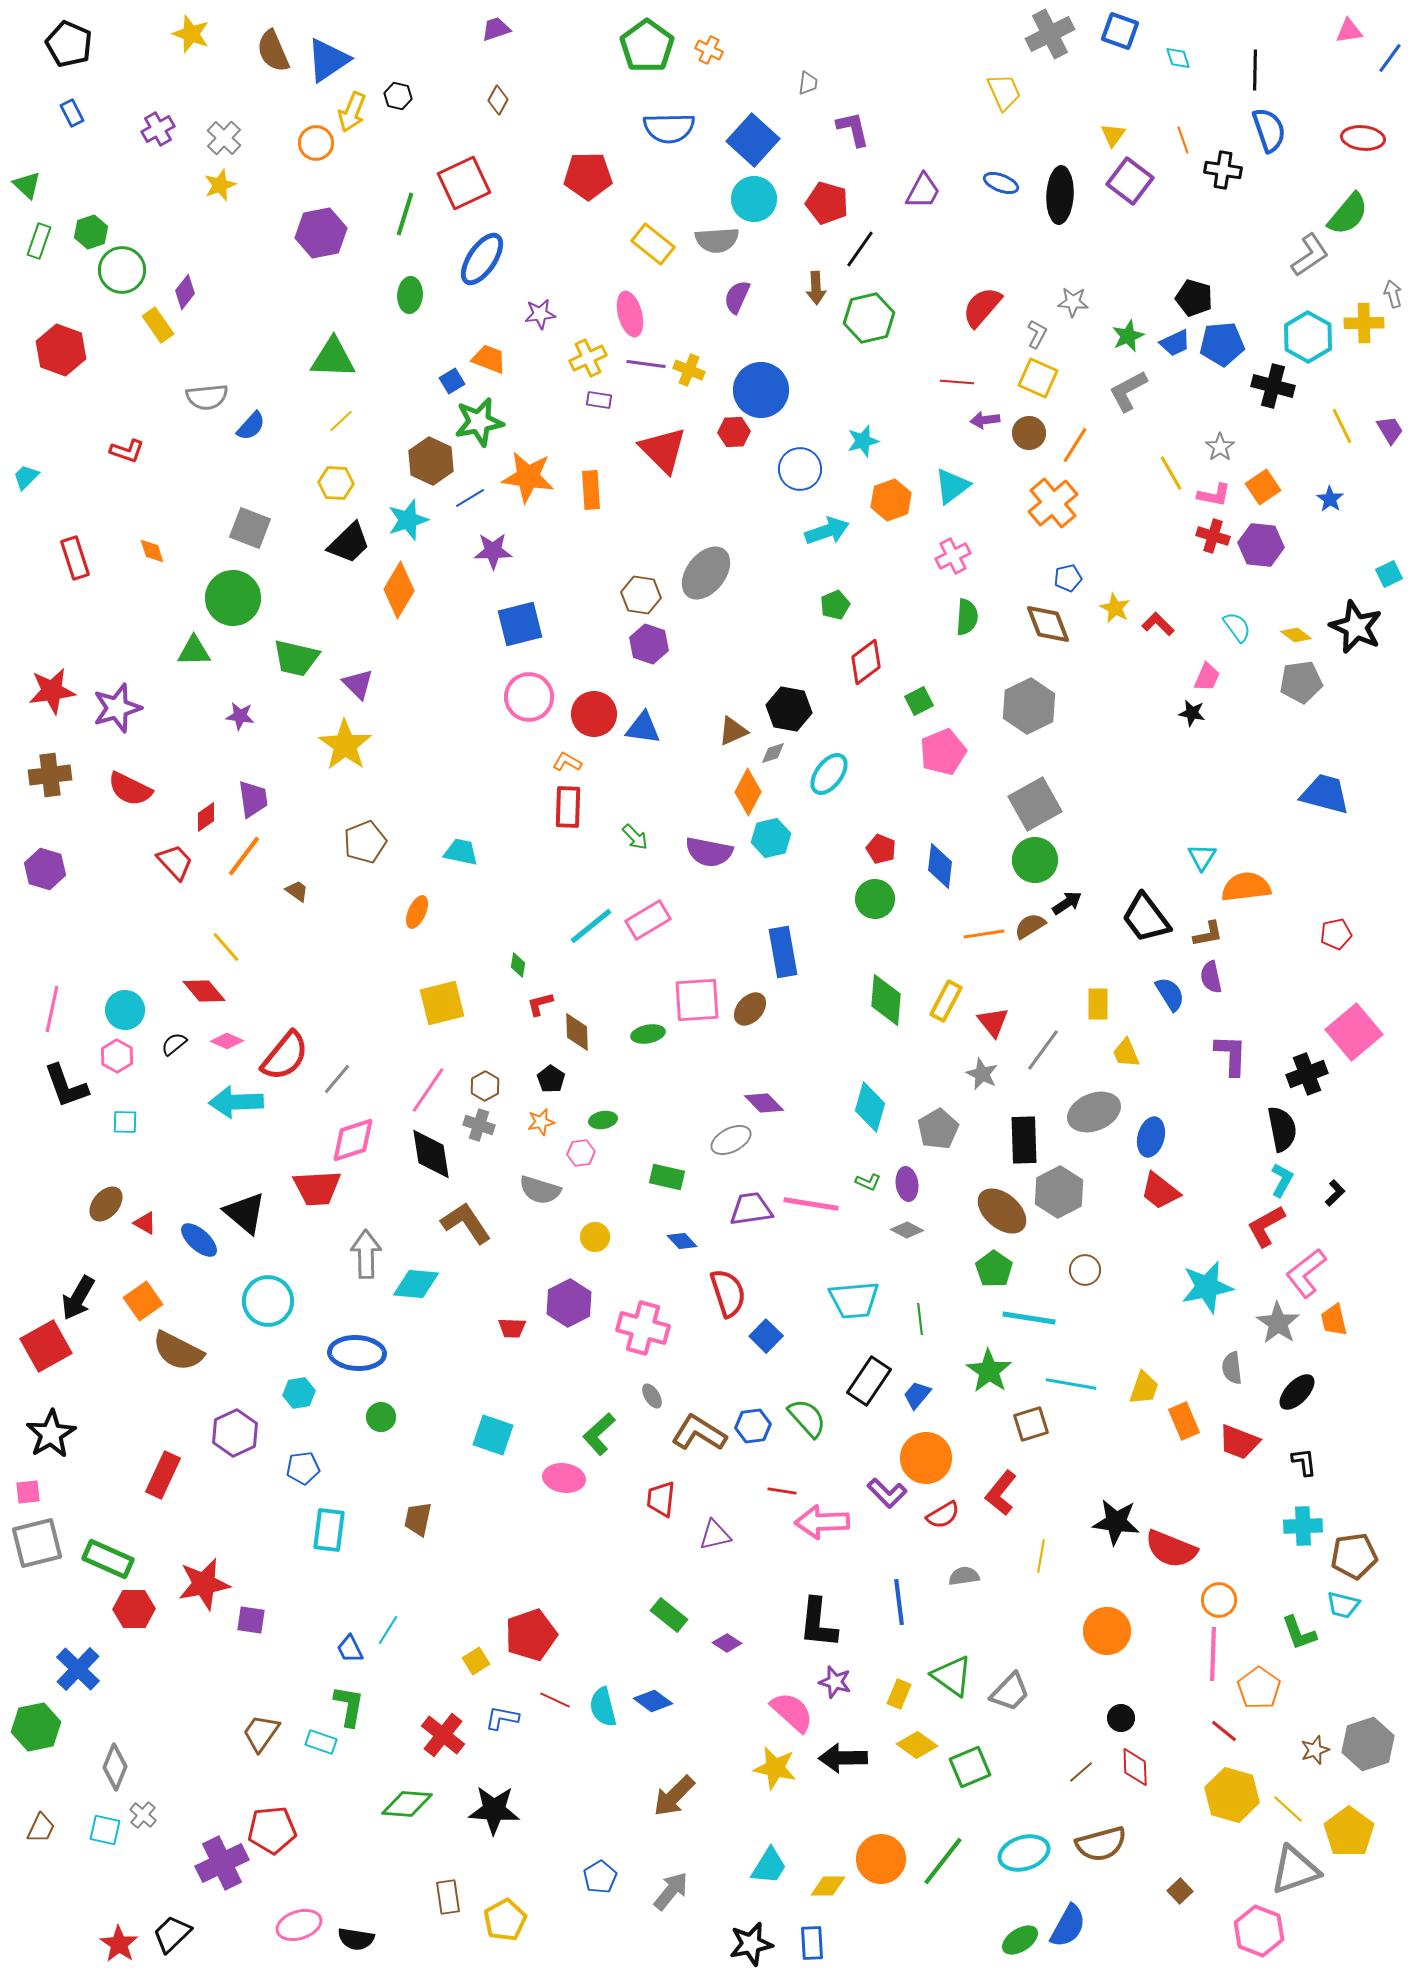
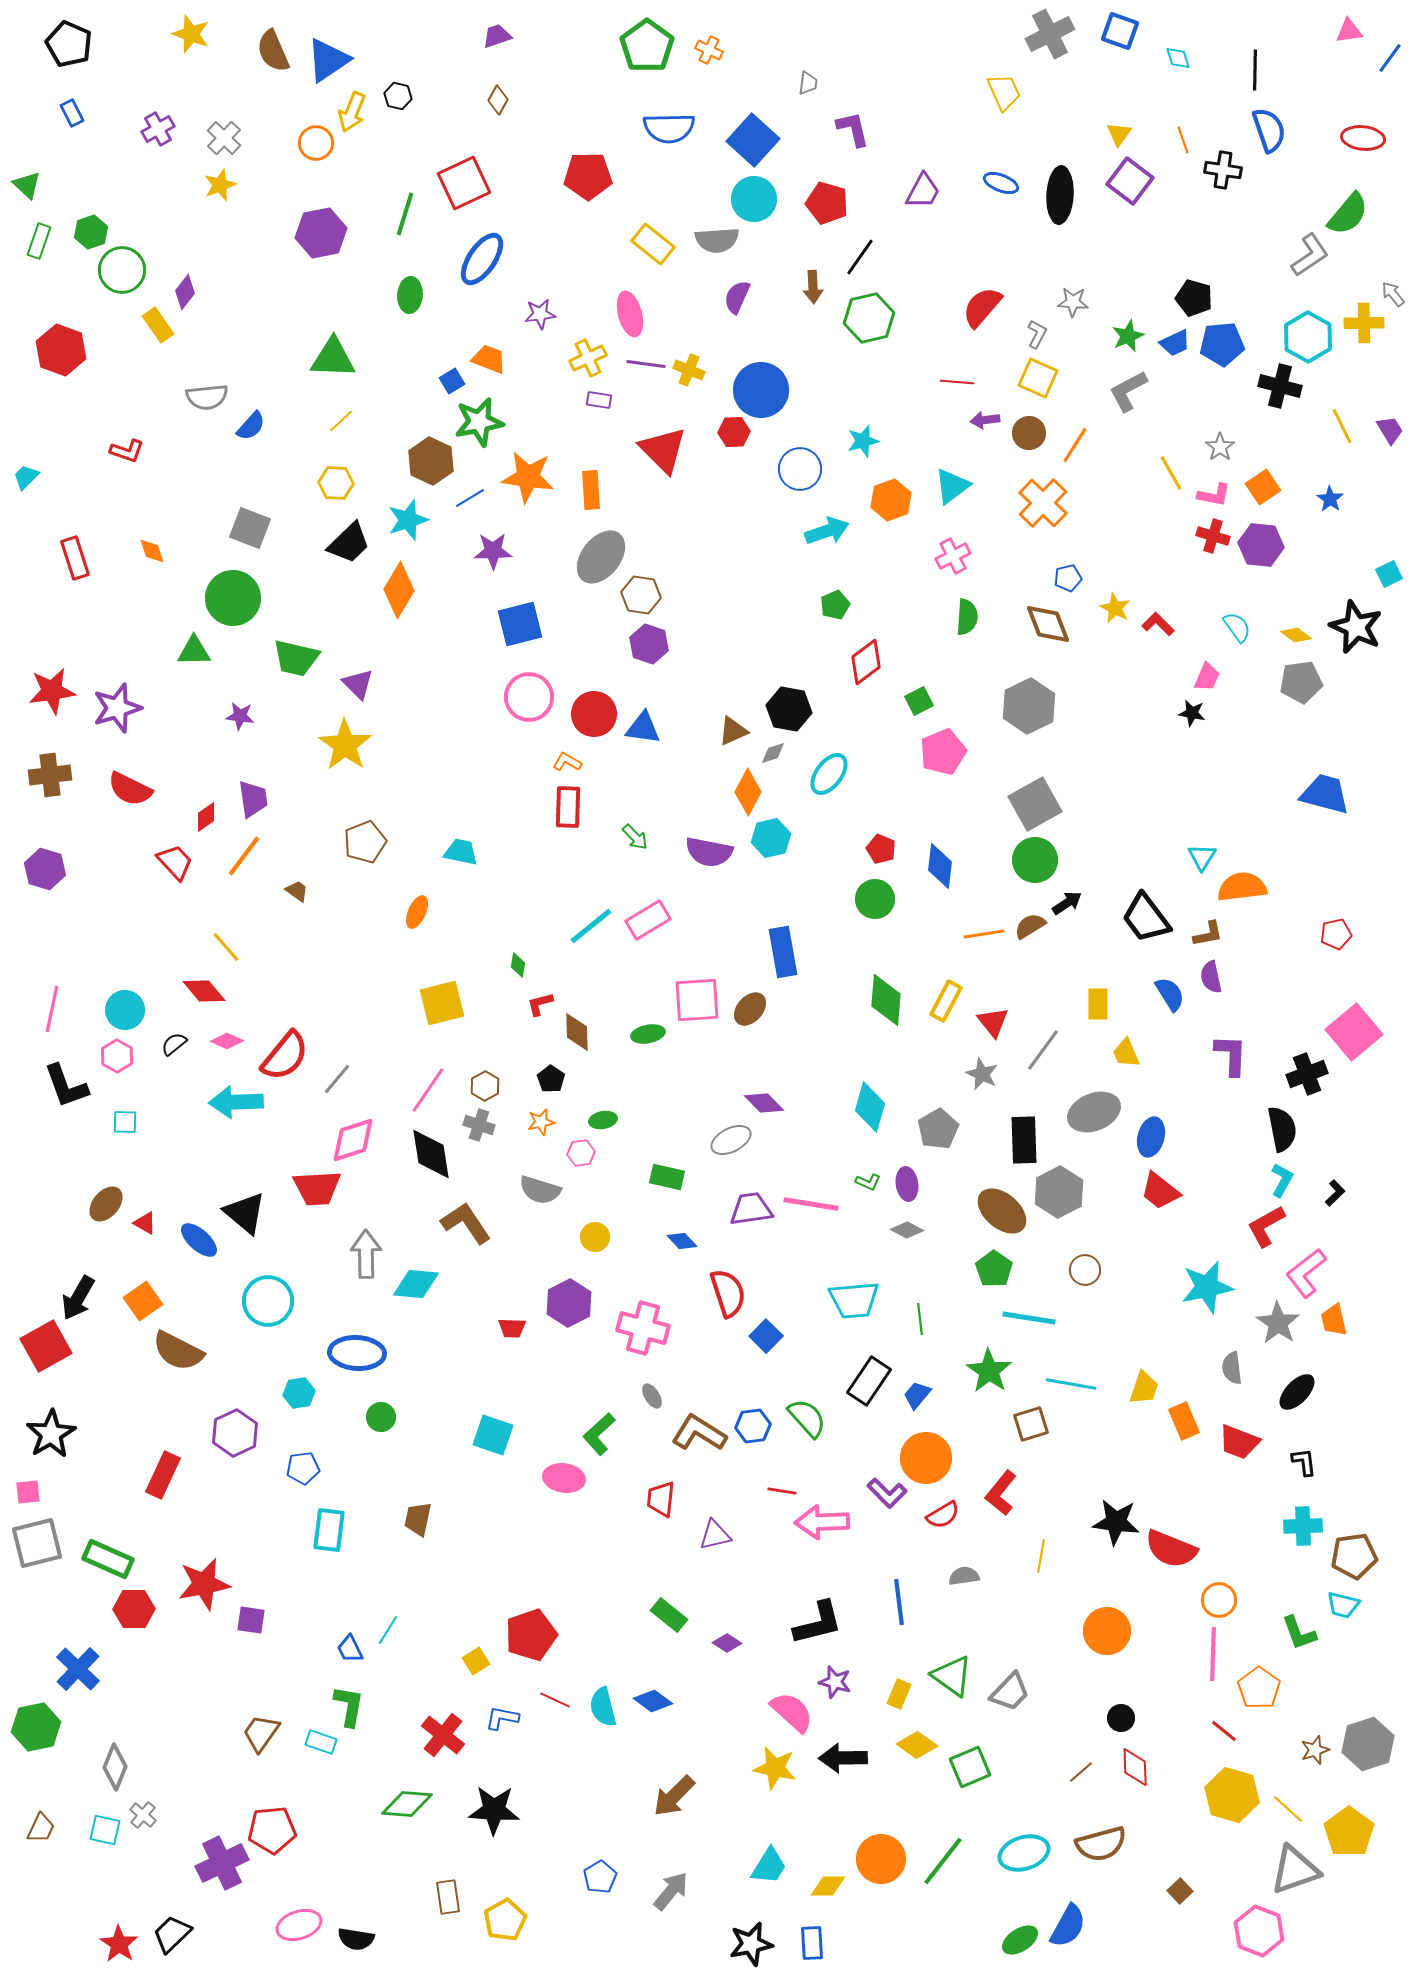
purple trapezoid at (496, 29): moved 1 px right, 7 px down
yellow triangle at (1113, 135): moved 6 px right, 1 px up
black line at (860, 249): moved 8 px down
brown arrow at (816, 288): moved 3 px left, 1 px up
gray arrow at (1393, 294): rotated 24 degrees counterclockwise
black cross at (1273, 386): moved 7 px right
orange cross at (1053, 503): moved 10 px left; rotated 6 degrees counterclockwise
gray ellipse at (706, 573): moved 105 px left, 16 px up
orange semicircle at (1246, 887): moved 4 px left
black L-shape at (818, 1623): rotated 110 degrees counterclockwise
